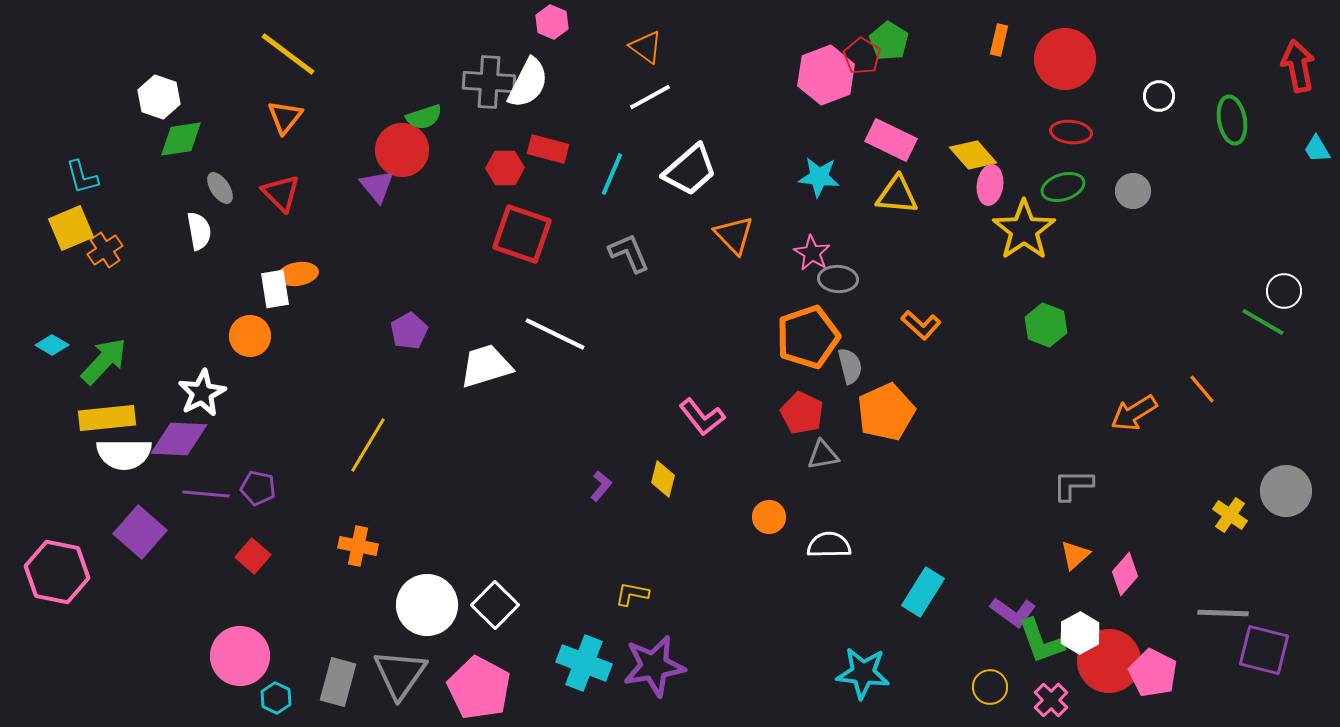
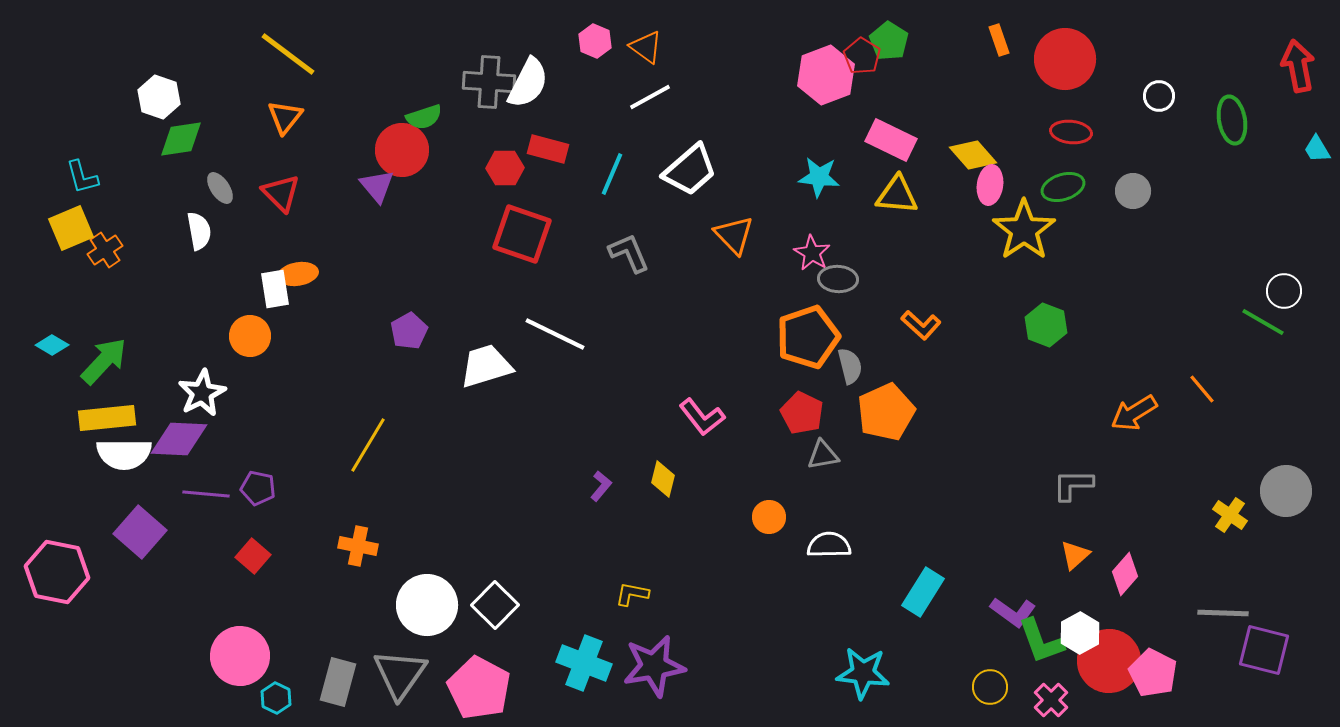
pink hexagon at (552, 22): moved 43 px right, 19 px down
orange rectangle at (999, 40): rotated 32 degrees counterclockwise
